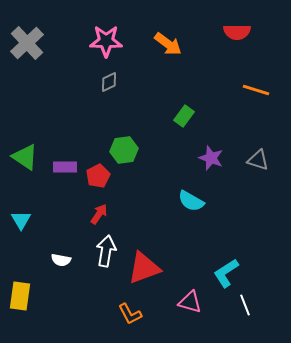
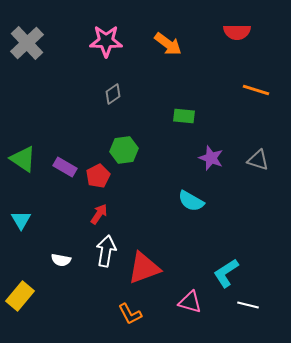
gray diamond: moved 4 px right, 12 px down; rotated 10 degrees counterclockwise
green rectangle: rotated 60 degrees clockwise
green triangle: moved 2 px left, 2 px down
purple rectangle: rotated 30 degrees clockwise
yellow rectangle: rotated 32 degrees clockwise
white line: moved 3 px right; rotated 55 degrees counterclockwise
